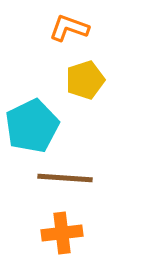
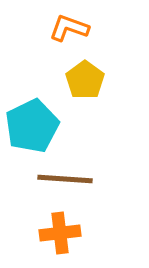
yellow pentagon: rotated 18 degrees counterclockwise
brown line: moved 1 px down
orange cross: moved 2 px left
